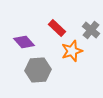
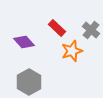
gray hexagon: moved 9 px left, 12 px down; rotated 25 degrees counterclockwise
